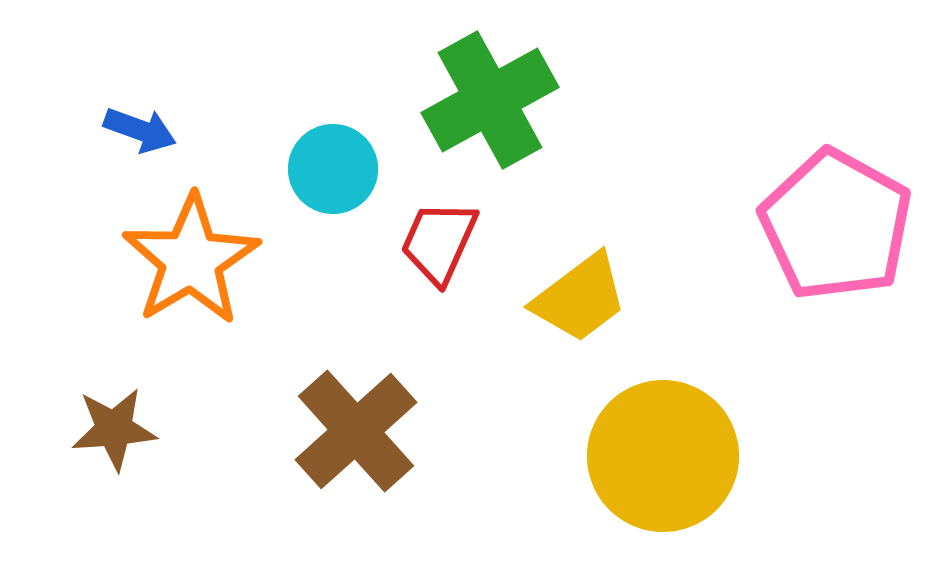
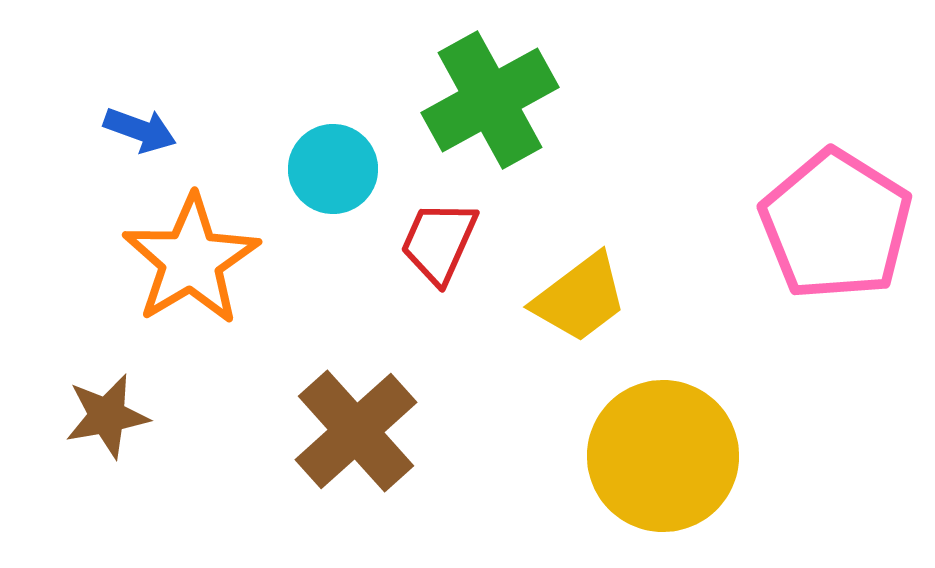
pink pentagon: rotated 3 degrees clockwise
brown star: moved 7 px left, 13 px up; rotated 6 degrees counterclockwise
